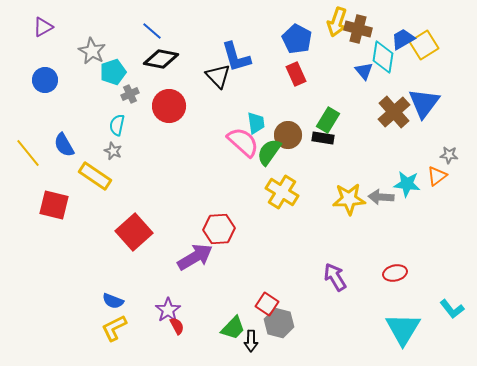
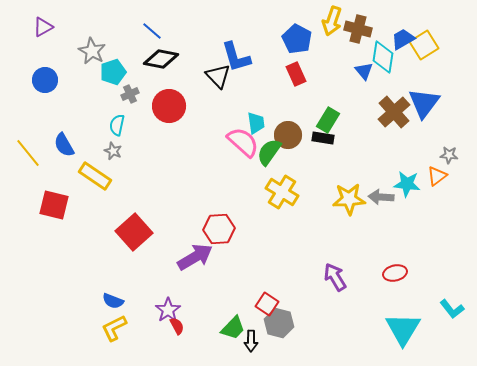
yellow arrow at (337, 22): moved 5 px left, 1 px up
